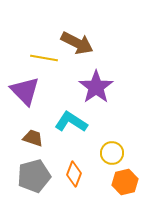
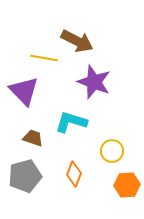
brown arrow: moved 2 px up
purple star: moved 2 px left, 5 px up; rotated 16 degrees counterclockwise
purple triangle: moved 1 px left
cyan L-shape: rotated 16 degrees counterclockwise
yellow circle: moved 2 px up
gray pentagon: moved 9 px left
orange hexagon: moved 2 px right, 3 px down; rotated 10 degrees clockwise
